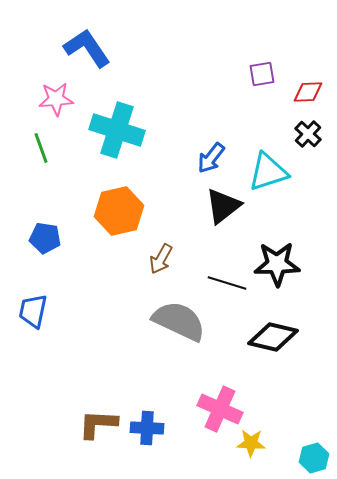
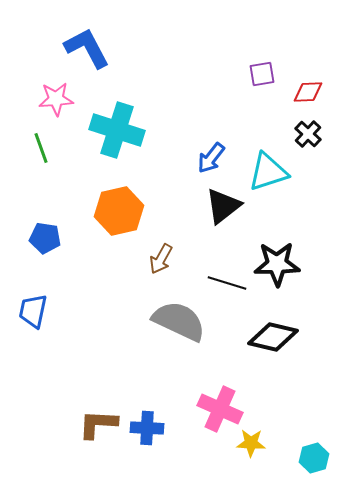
blue L-shape: rotated 6 degrees clockwise
